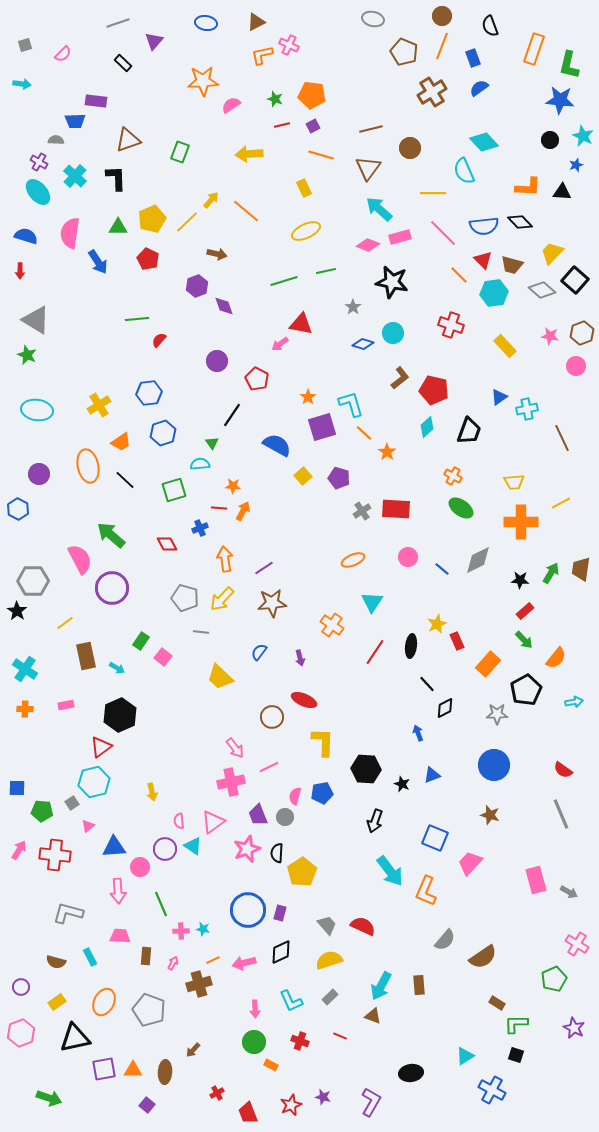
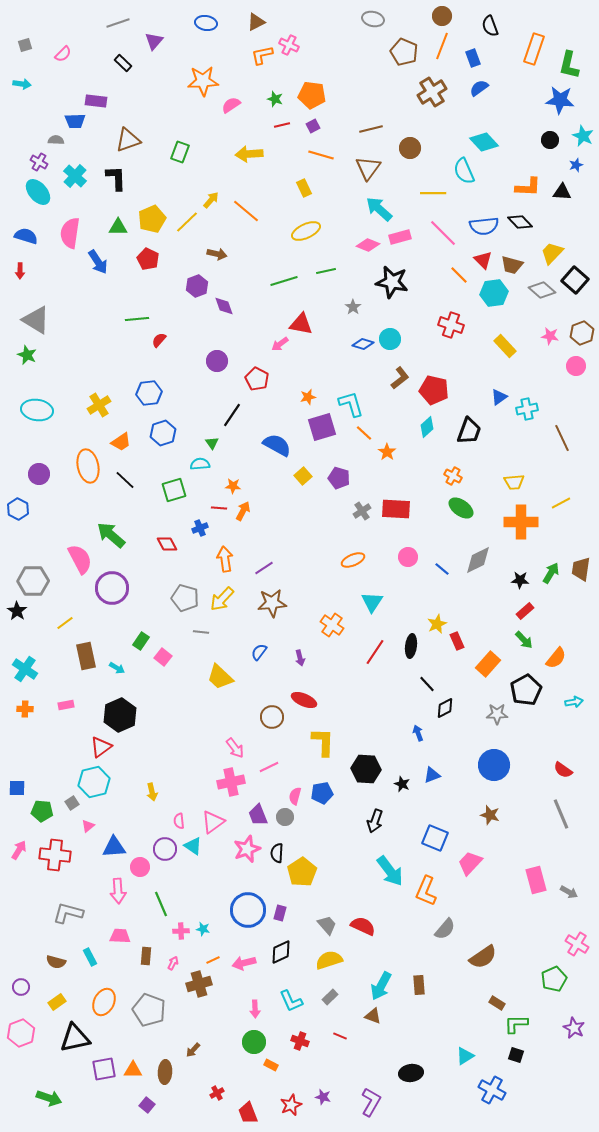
cyan circle at (393, 333): moved 3 px left, 6 px down
orange star at (308, 397): rotated 21 degrees clockwise
gray semicircle at (445, 940): moved 11 px up
